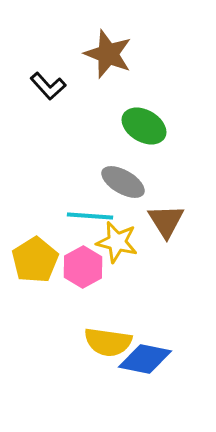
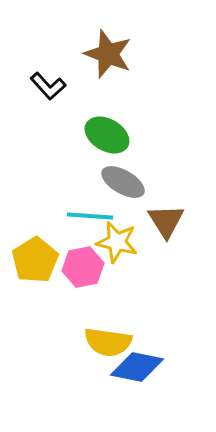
green ellipse: moved 37 px left, 9 px down
pink hexagon: rotated 18 degrees clockwise
blue diamond: moved 8 px left, 8 px down
